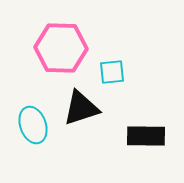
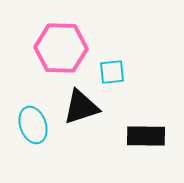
black triangle: moved 1 px up
